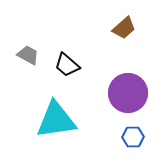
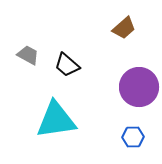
purple circle: moved 11 px right, 6 px up
